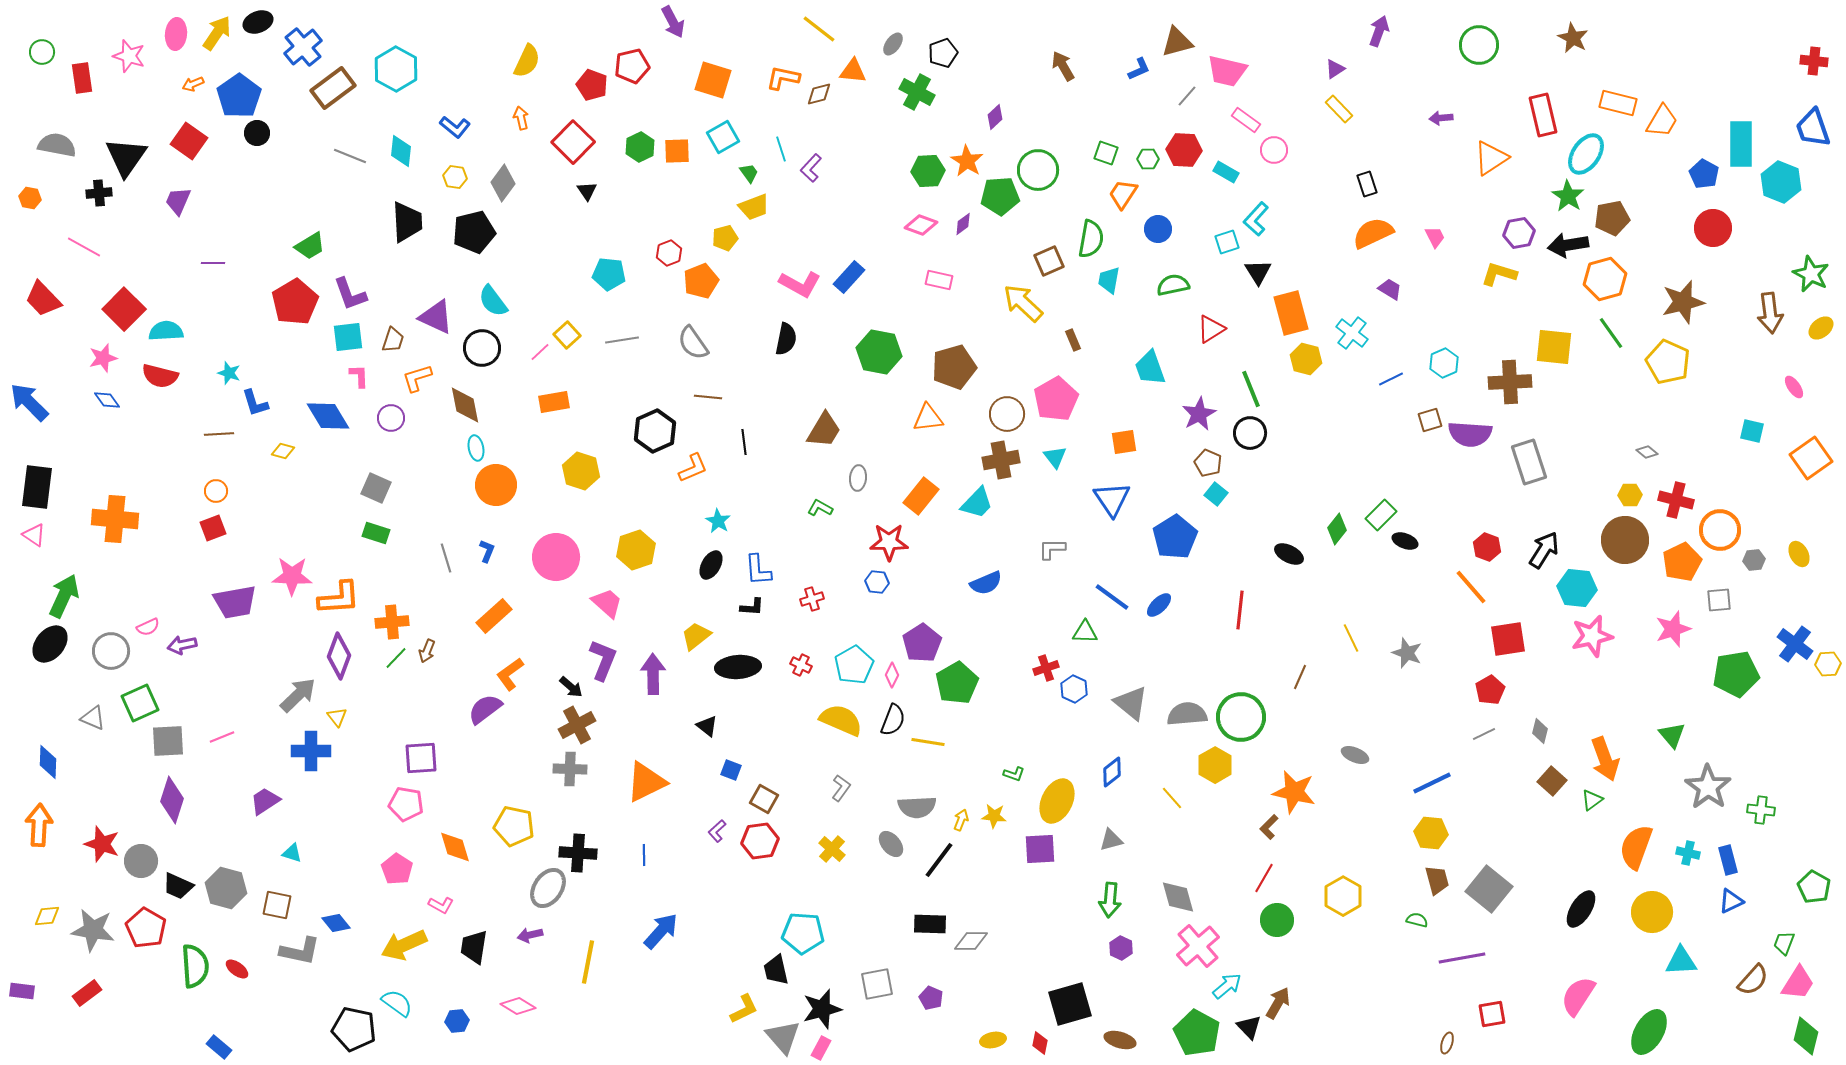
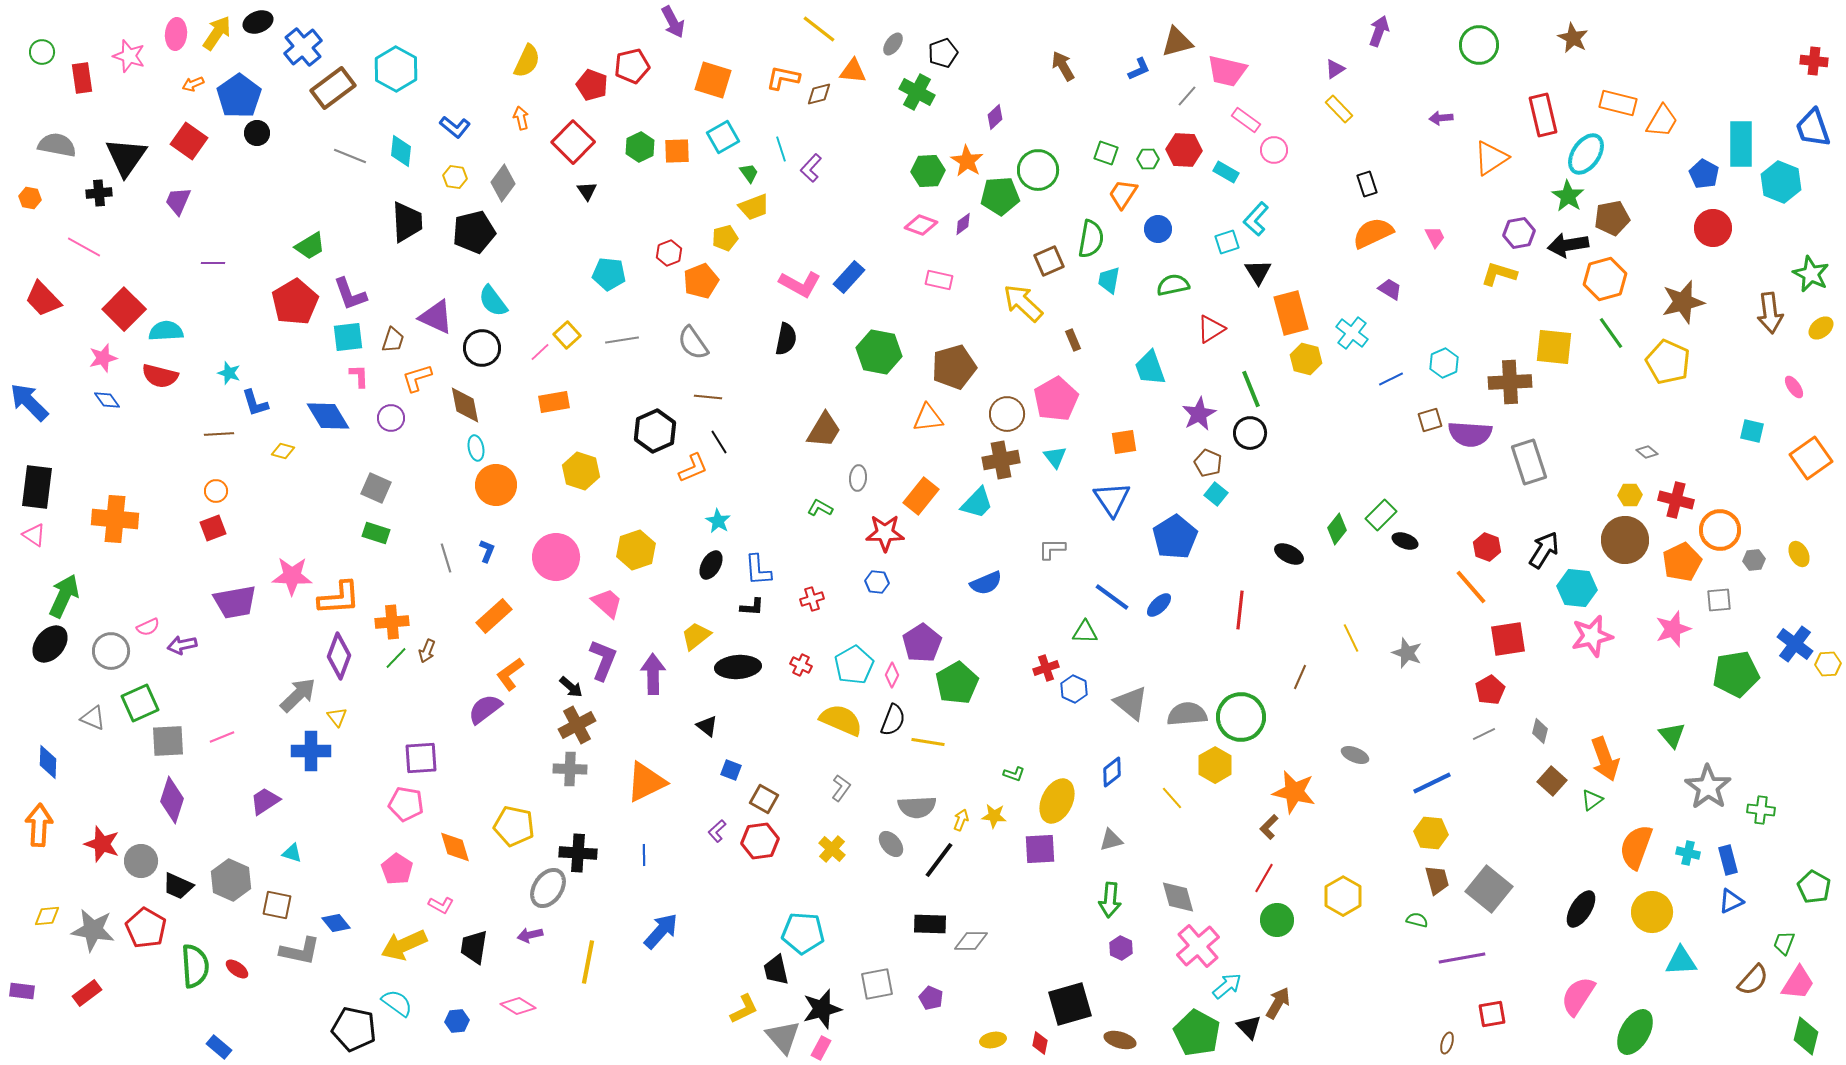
black line at (744, 442): moved 25 px left; rotated 25 degrees counterclockwise
red star at (889, 542): moved 4 px left, 9 px up
gray hexagon at (226, 888): moved 5 px right, 8 px up; rotated 9 degrees clockwise
green ellipse at (1649, 1032): moved 14 px left
